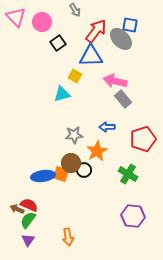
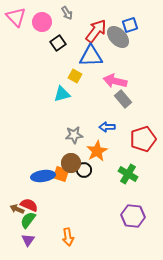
gray arrow: moved 8 px left, 3 px down
blue square: rotated 28 degrees counterclockwise
gray ellipse: moved 3 px left, 2 px up
